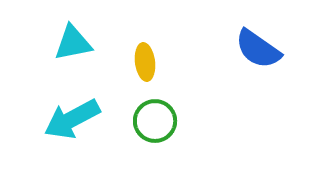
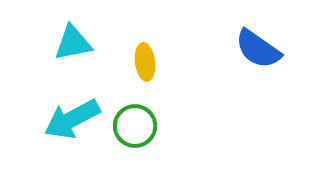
green circle: moved 20 px left, 5 px down
